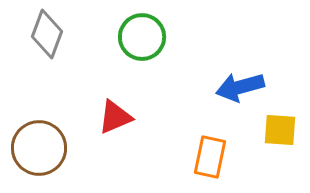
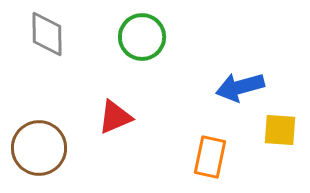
gray diamond: rotated 21 degrees counterclockwise
